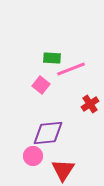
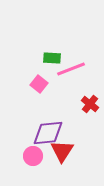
pink square: moved 2 px left, 1 px up
red cross: rotated 18 degrees counterclockwise
red triangle: moved 1 px left, 19 px up
